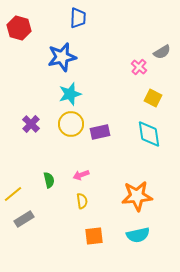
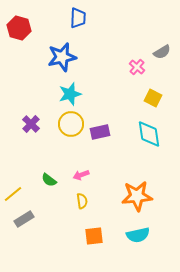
pink cross: moved 2 px left
green semicircle: rotated 140 degrees clockwise
